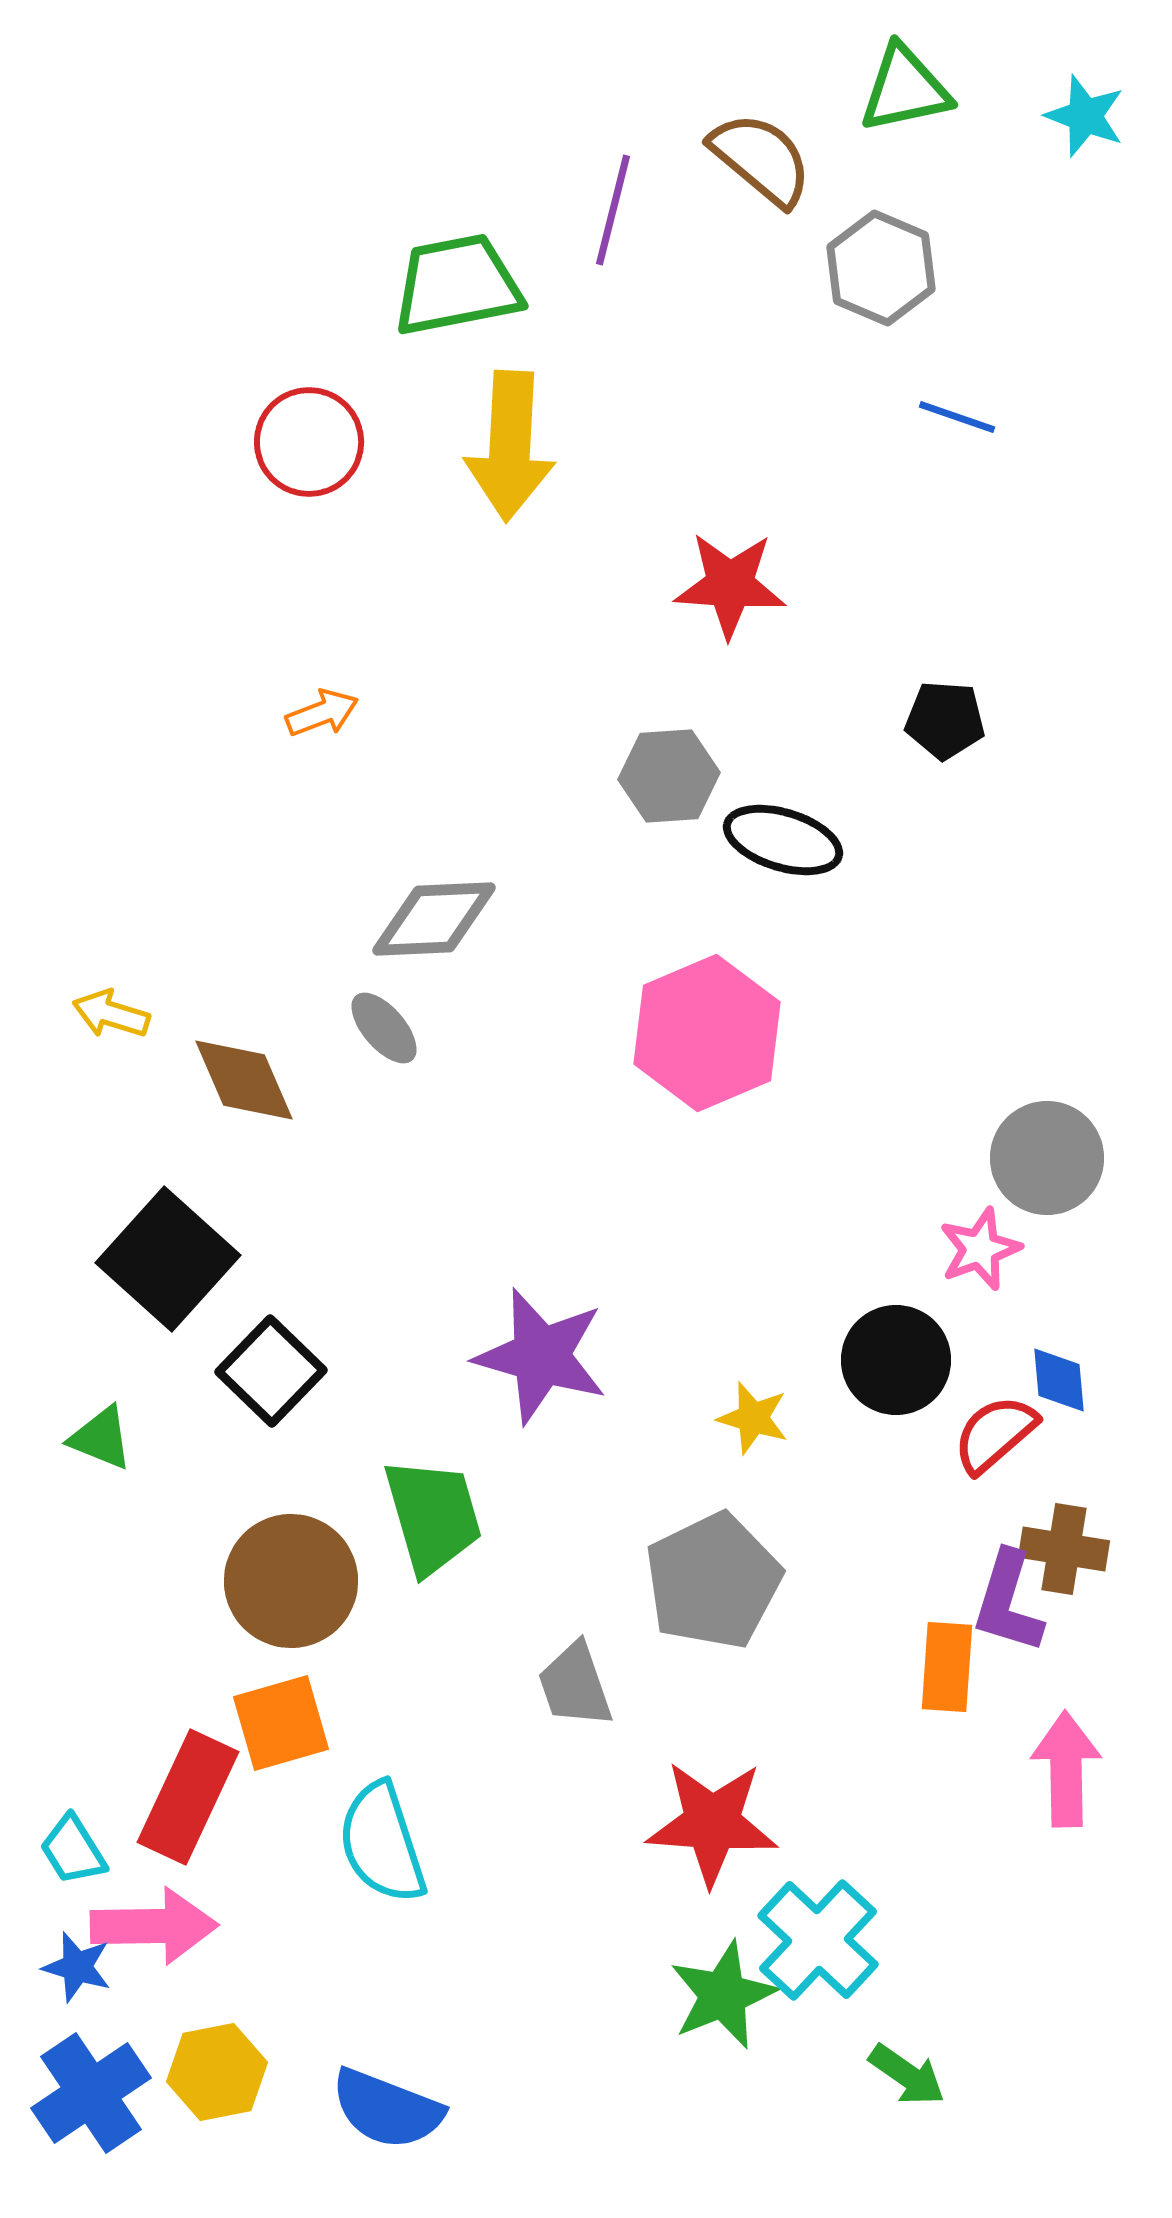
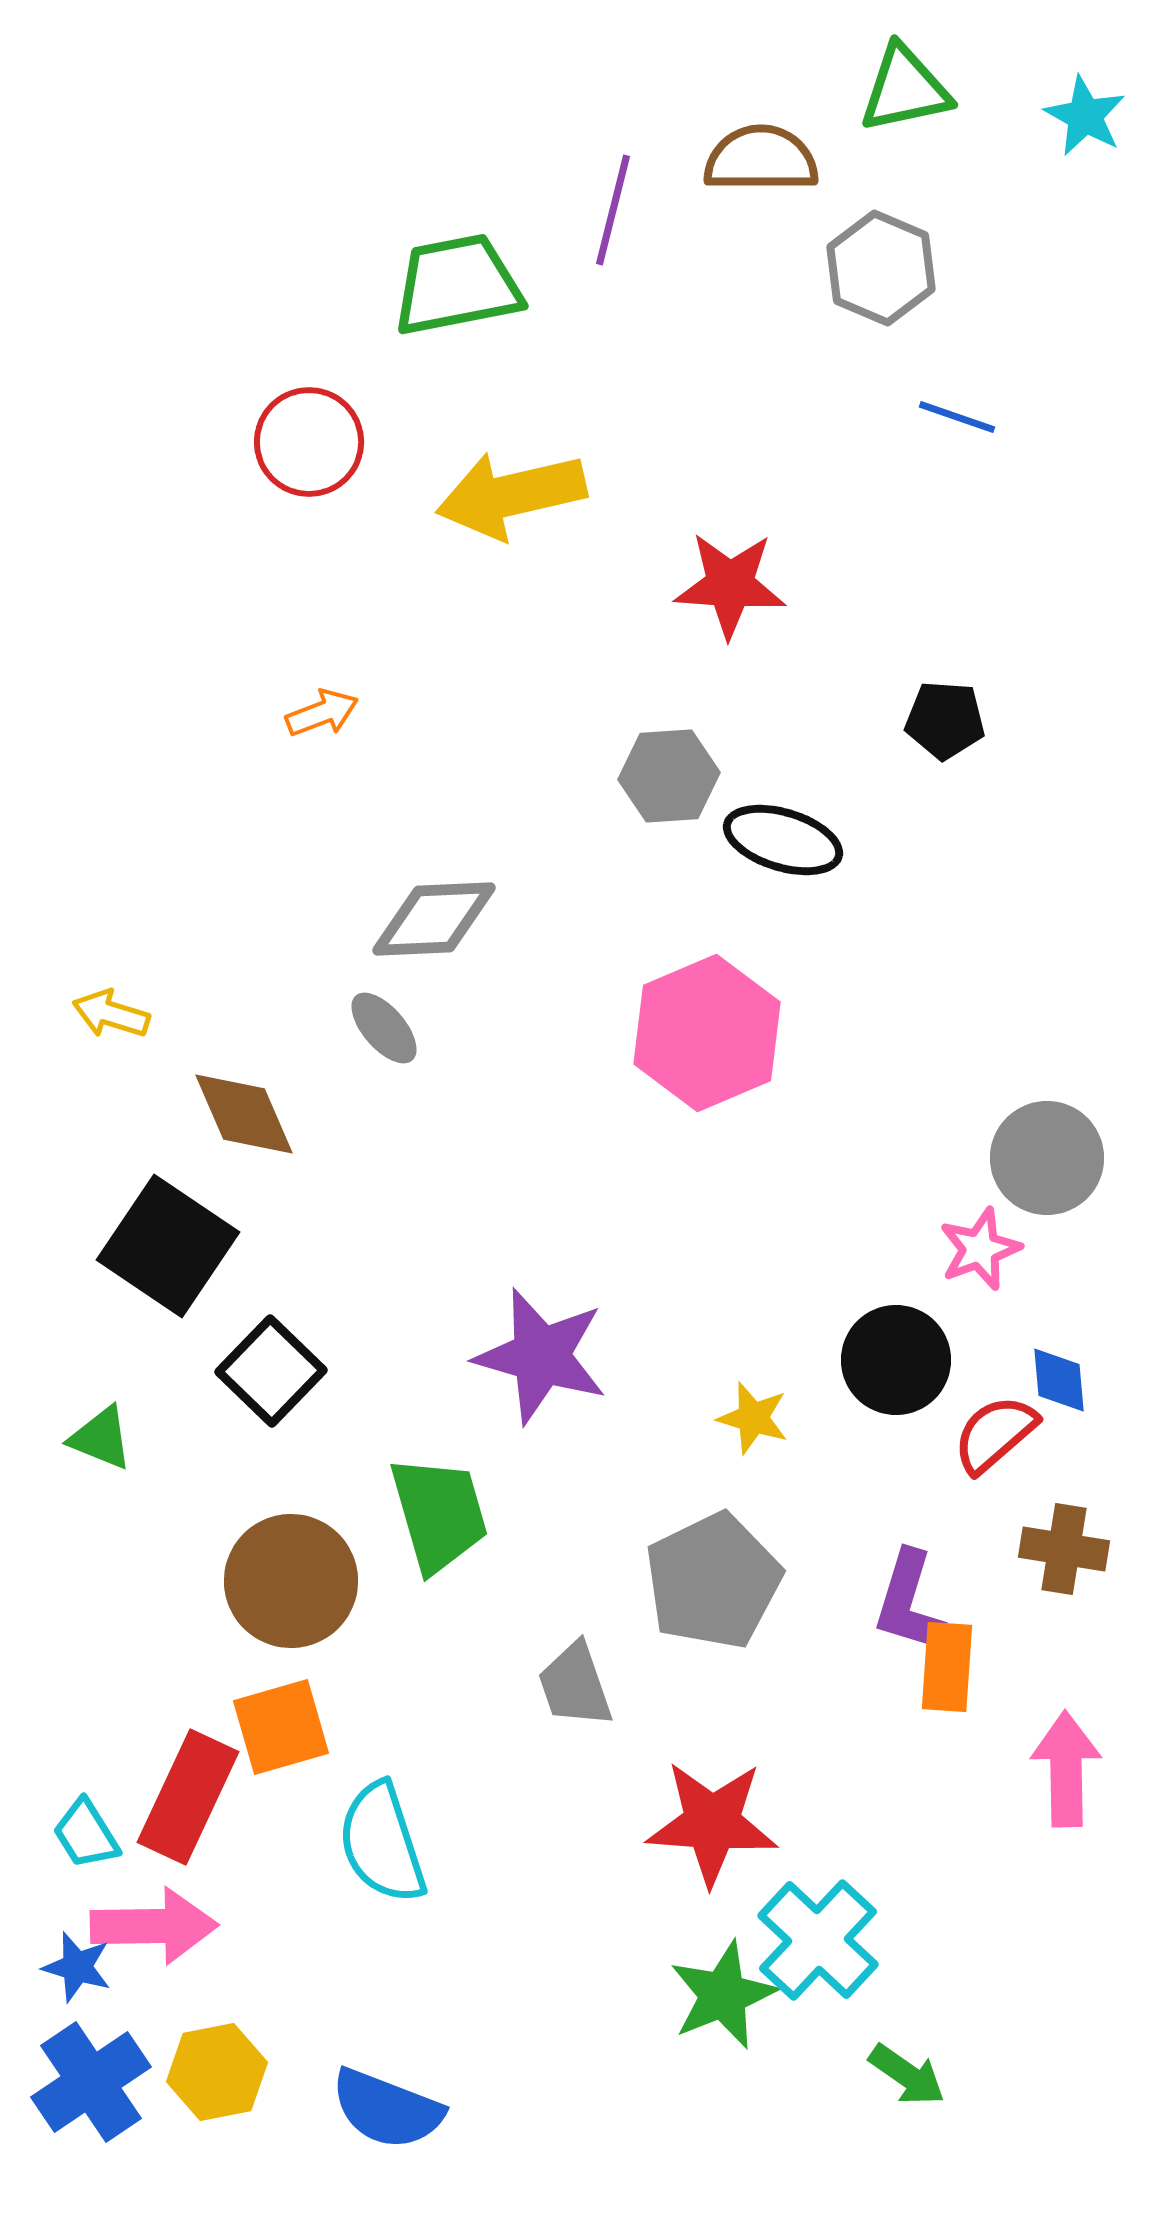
cyan star at (1085, 116): rotated 8 degrees clockwise
brown semicircle at (761, 159): rotated 40 degrees counterclockwise
yellow arrow at (510, 446): moved 1 px right, 49 px down; rotated 74 degrees clockwise
brown diamond at (244, 1080): moved 34 px down
black square at (168, 1259): moved 13 px up; rotated 8 degrees counterclockwise
green trapezoid at (433, 1516): moved 6 px right, 2 px up
purple L-shape at (1008, 1602): moved 99 px left
orange square at (281, 1723): moved 4 px down
cyan trapezoid at (73, 1850): moved 13 px right, 16 px up
blue cross at (91, 2093): moved 11 px up
